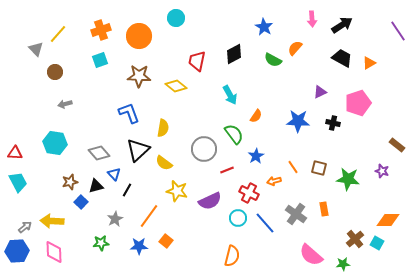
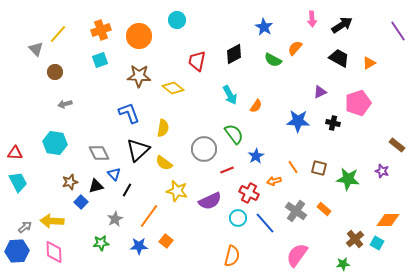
cyan circle at (176, 18): moved 1 px right, 2 px down
black trapezoid at (342, 58): moved 3 px left
yellow diamond at (176, 86): moved 3 px left, 2 px down
orange semicircle at (256, 116): moved 10 px up
gray diamond at (99, 153): rotated 15 degrees clockwise
orange rectangle at (324, 209): rotated 40 degrees counterclockwise
gray cross at (296, 214): moved 3 px up
pink semicircle at (311, 255): moved 14 px left; rotated 85 degrees clockwise
